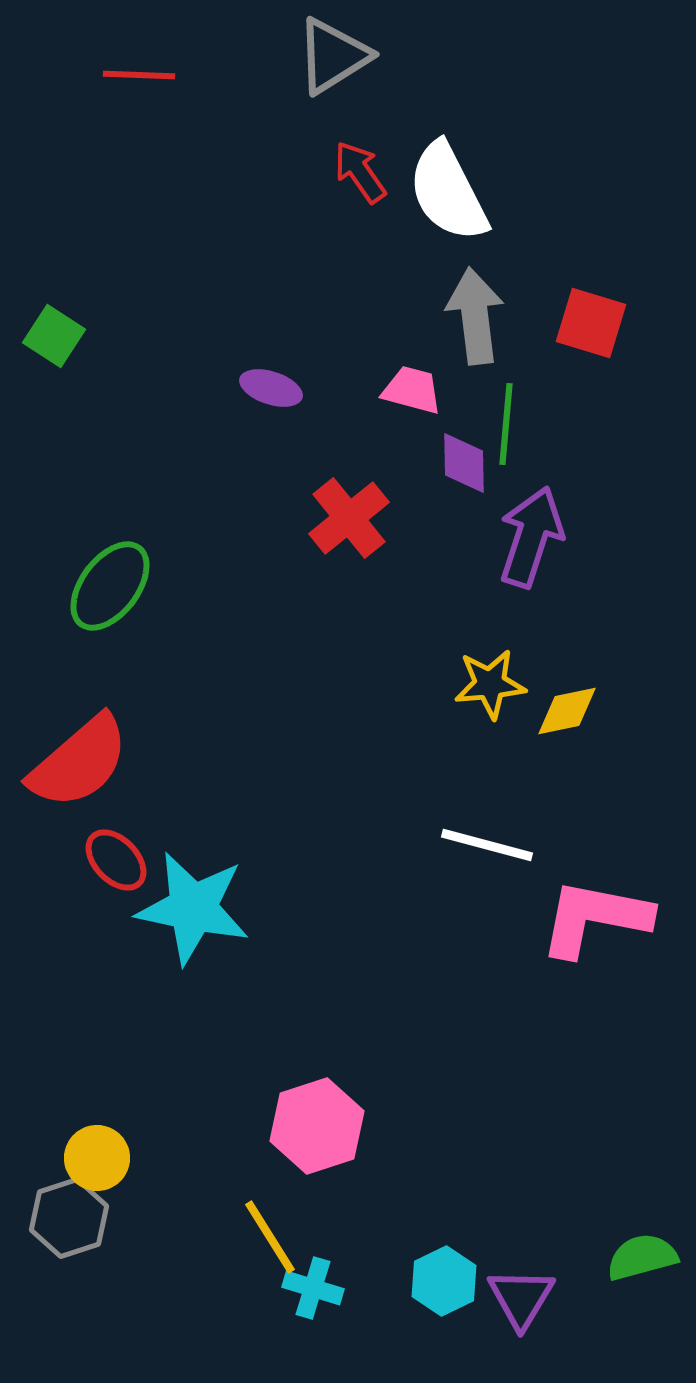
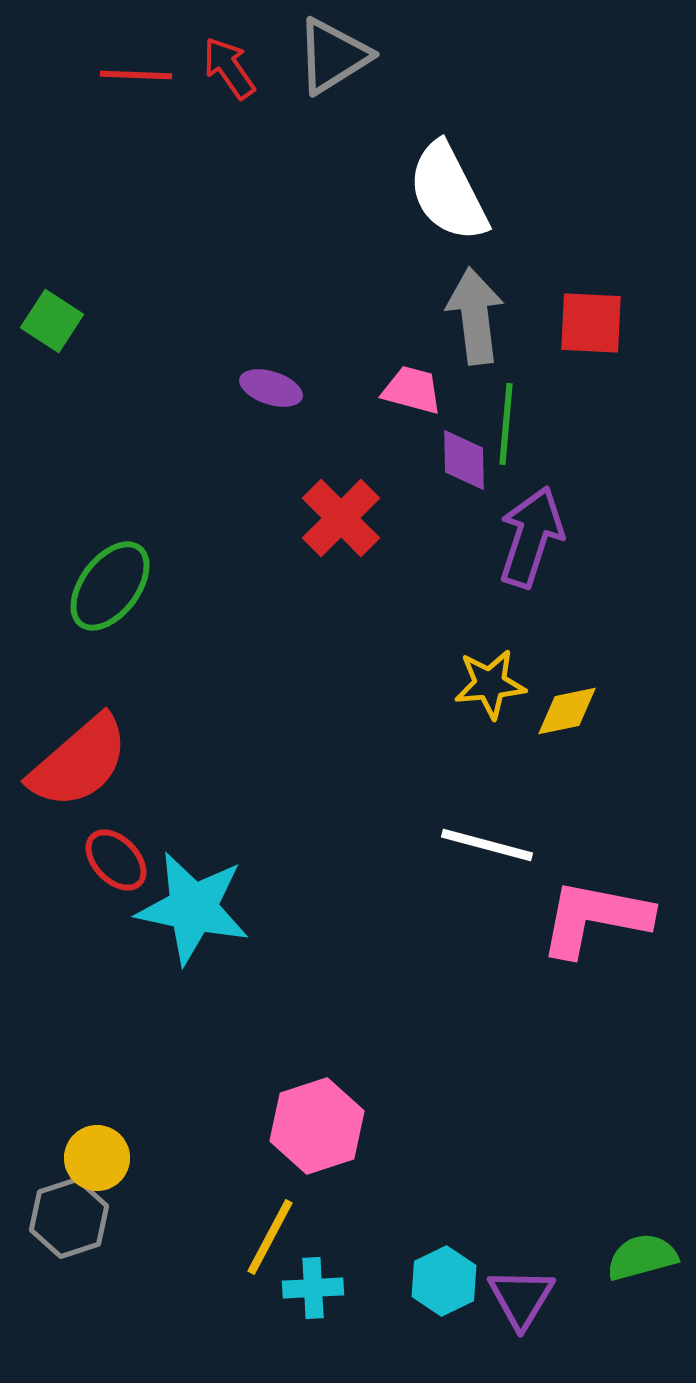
red line: moved 3 px left
red arrow: moved 131 px left, 104 px up
red square: rotated 14 degrees counterclockwise
green square: moved 2 px left, 15 px up
purple diamond: moved 3 px up
red cross: moved 8 px left; rotated 6 degrees counterclockwise
yellow line: rotated 60 degrees clockwise
cyan cross: rotated 20 degrees counterclockwise
